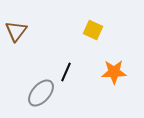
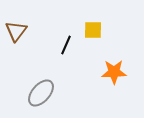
yellow square: rotated 24 degrees counterclockwise
black line: moved 27 px up
